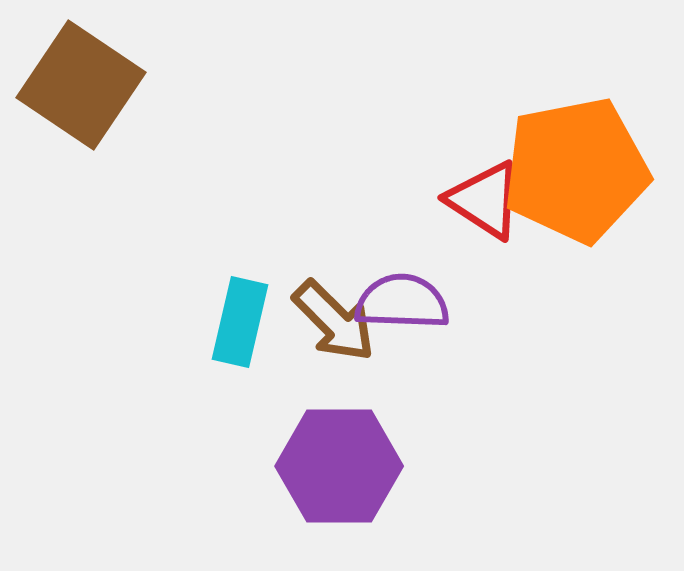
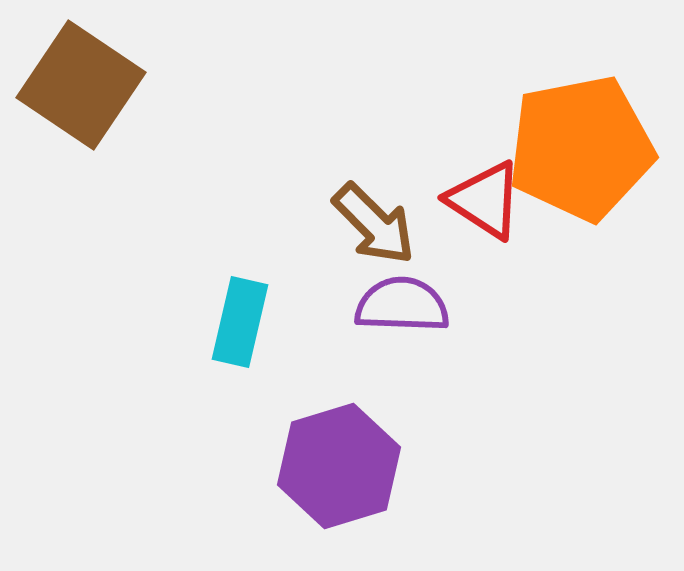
orange pentagon: moved 5 px right, 22 px up
purple semicircle: moved 3 px down
brown arrow: moved 40 px right, 97 px up
purple hexagon: rotated 17 degrees counterclockwise
